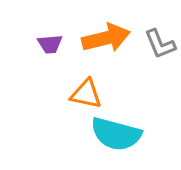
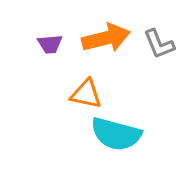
gray L-shape: moved 1 px left
